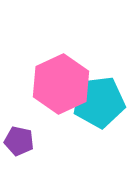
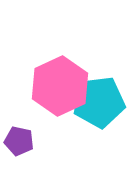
pink hexagon: moved 1 px left, 2 px down
